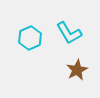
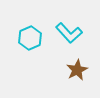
cyan L-shape: rotated 12 degrees counterclockwise
